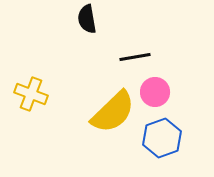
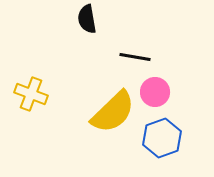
black line: rotated 20 degrees clockwise
